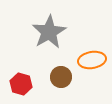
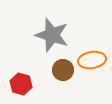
gray star: moved 3 px right, 3 px down; rotated 24 degrees counterclockwise
brown circle: moved 2 px right, 7 px up
